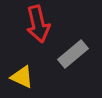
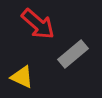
red arrow: rotated 36 degrees counterclockwise
